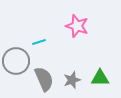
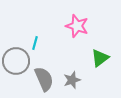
cyan line: moved 4 px left, 1 px down; rotated 56 degrees counterclockwise
green triangle: moved 20 px up; rotated 36 degrees counterclockwise
